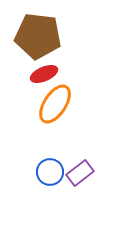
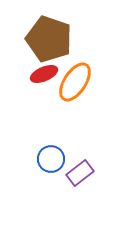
brown pentagon: moved 11 px right, 3 px down; rotated 12 degrees clockwise
orange ellipse: moved 20 px right, 22 px up
blue circle: moved 1 px right, 13 px up
